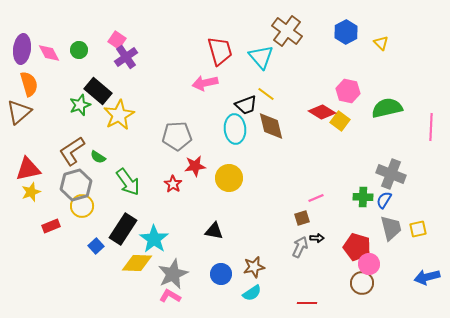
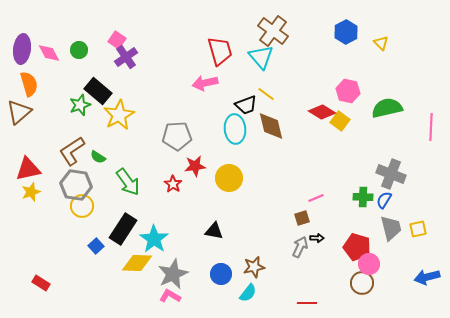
brown cross at (287, 31): moved 14 px left
gray hexagon at (76, 185): rotated 24 degrees clockwise
red rectangle at (51, 226): moved 10 px left, 57 px down; rotated 54 degrees clockwise
cyan semicircle at (252, 293): moved 4 px left; rotated 18 degrees counterclockwise
